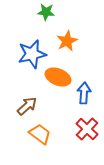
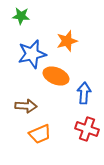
green star: moved 25 px left, 4 px down
orange star: rotated 10 degrees clockwise
orange ellipse: moved 2 px left, 1 px up
brown arrow: moved 1 px left; rotated 45 degrees clockwise
red cross: rotated 25 degrees counterclockwise
orange trapezoid: rotated 120 degrees clockwise
